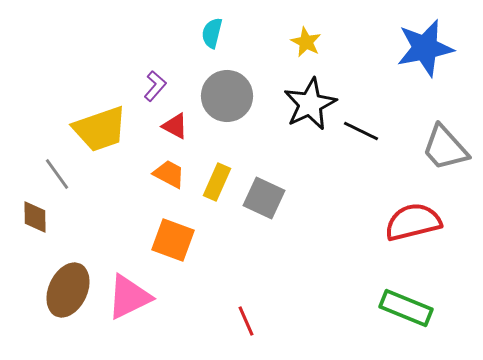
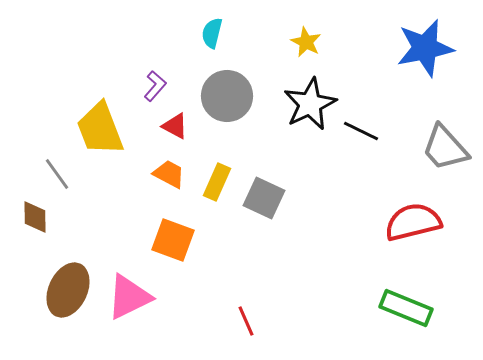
yellow trapezoid: rotated 88 degrees clockwise
